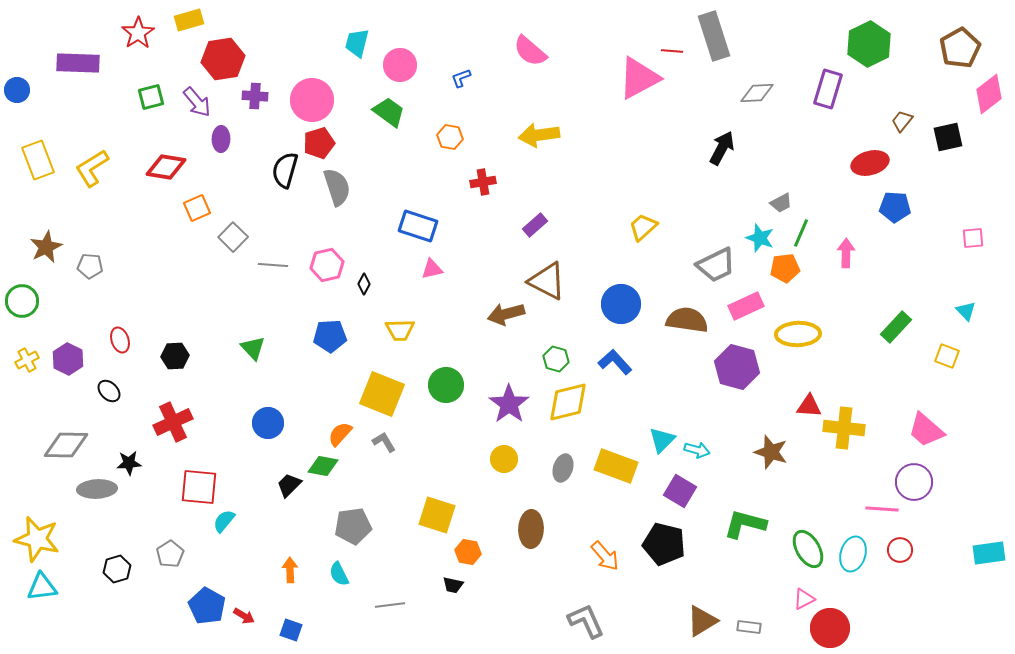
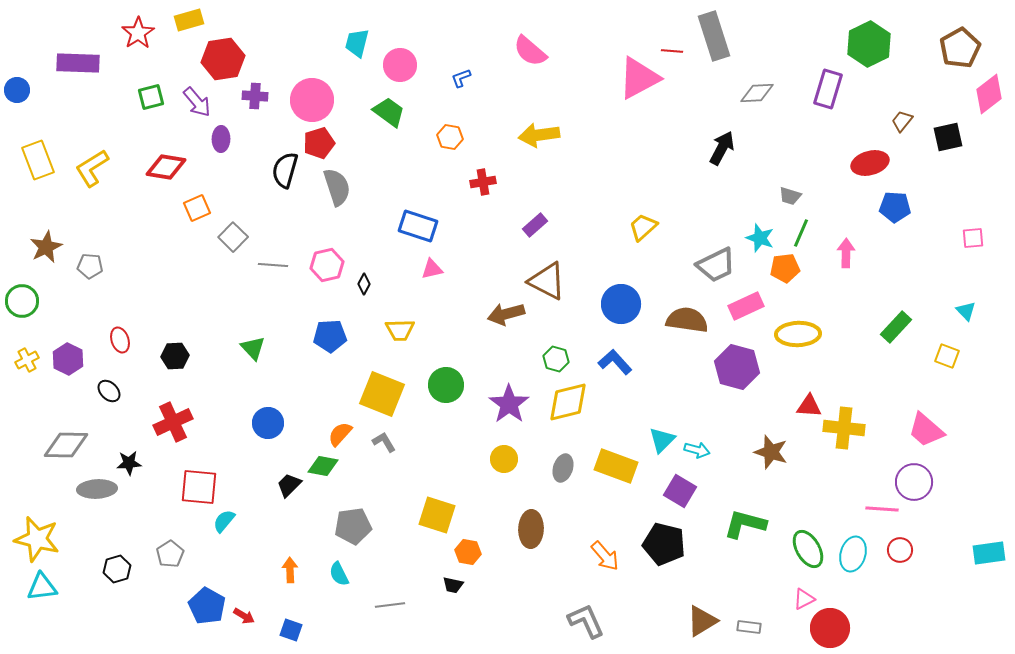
gray trapezoid at (781, 203): moved 9 px right, 7 px up; rotated 45 degrees clockwise
